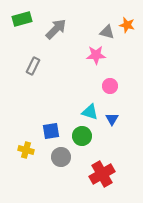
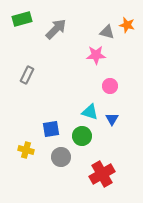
gray rectangle: moved 6 px left, 9 px down
blue square: moved 2 px up
